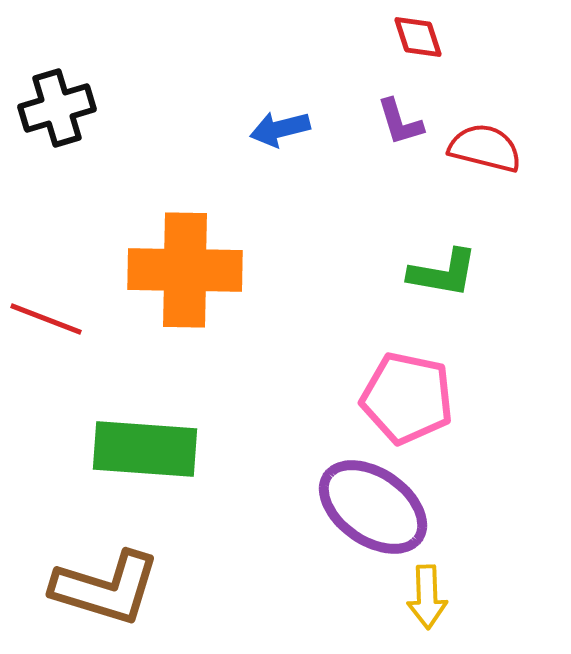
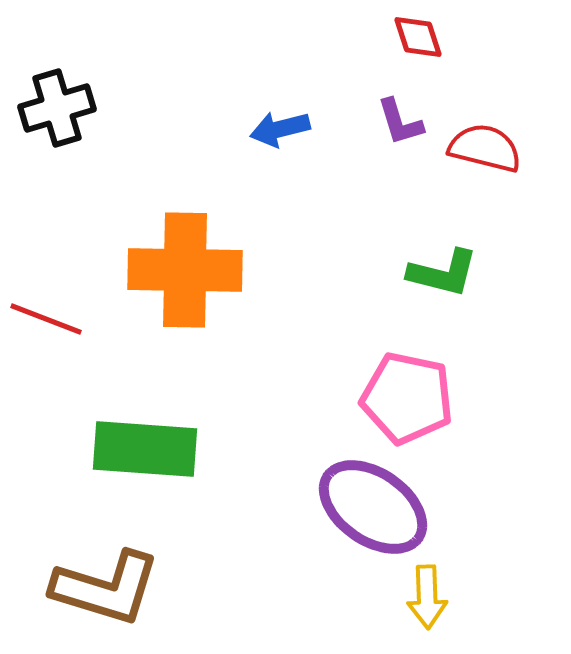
green L-shape: rotated 4 degrees clockwise
